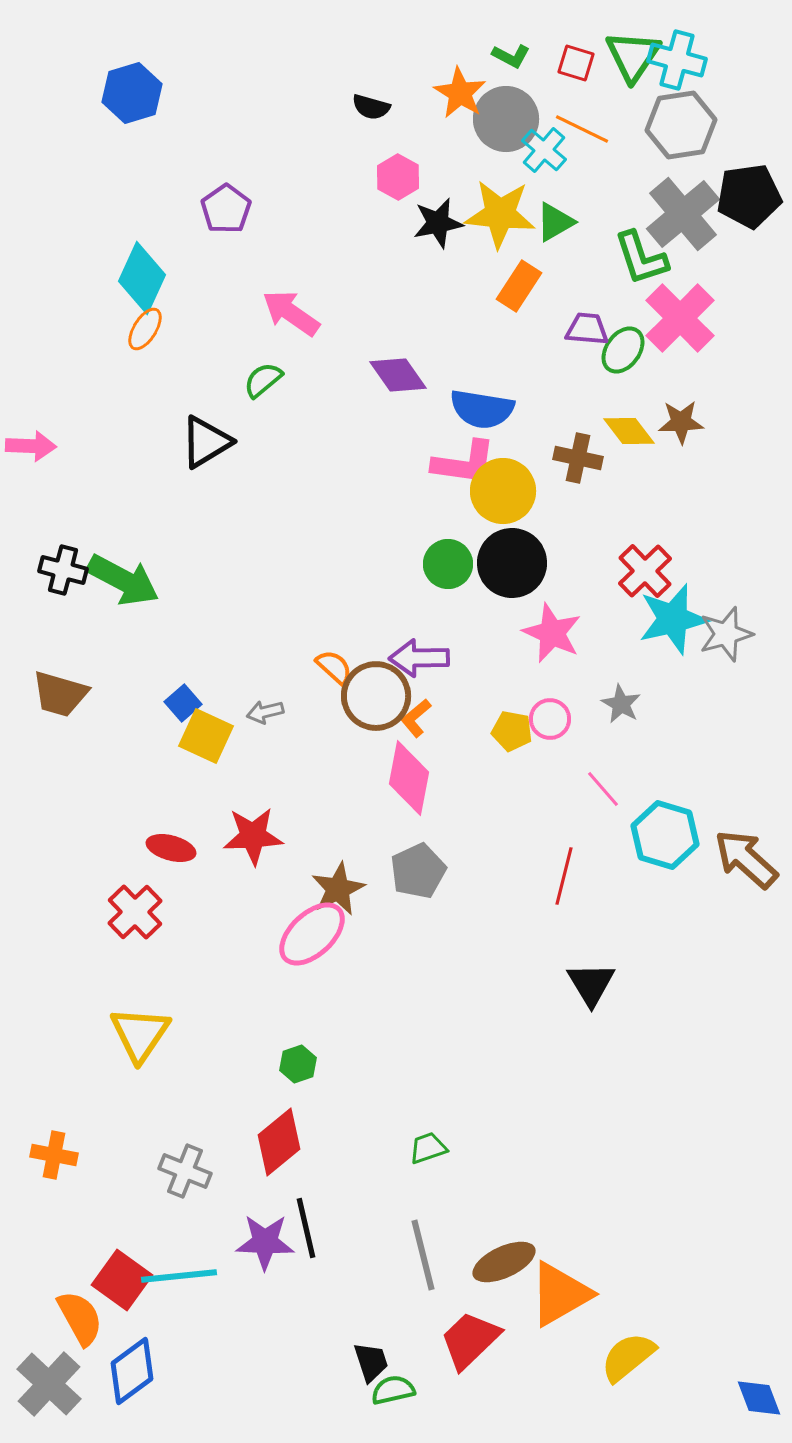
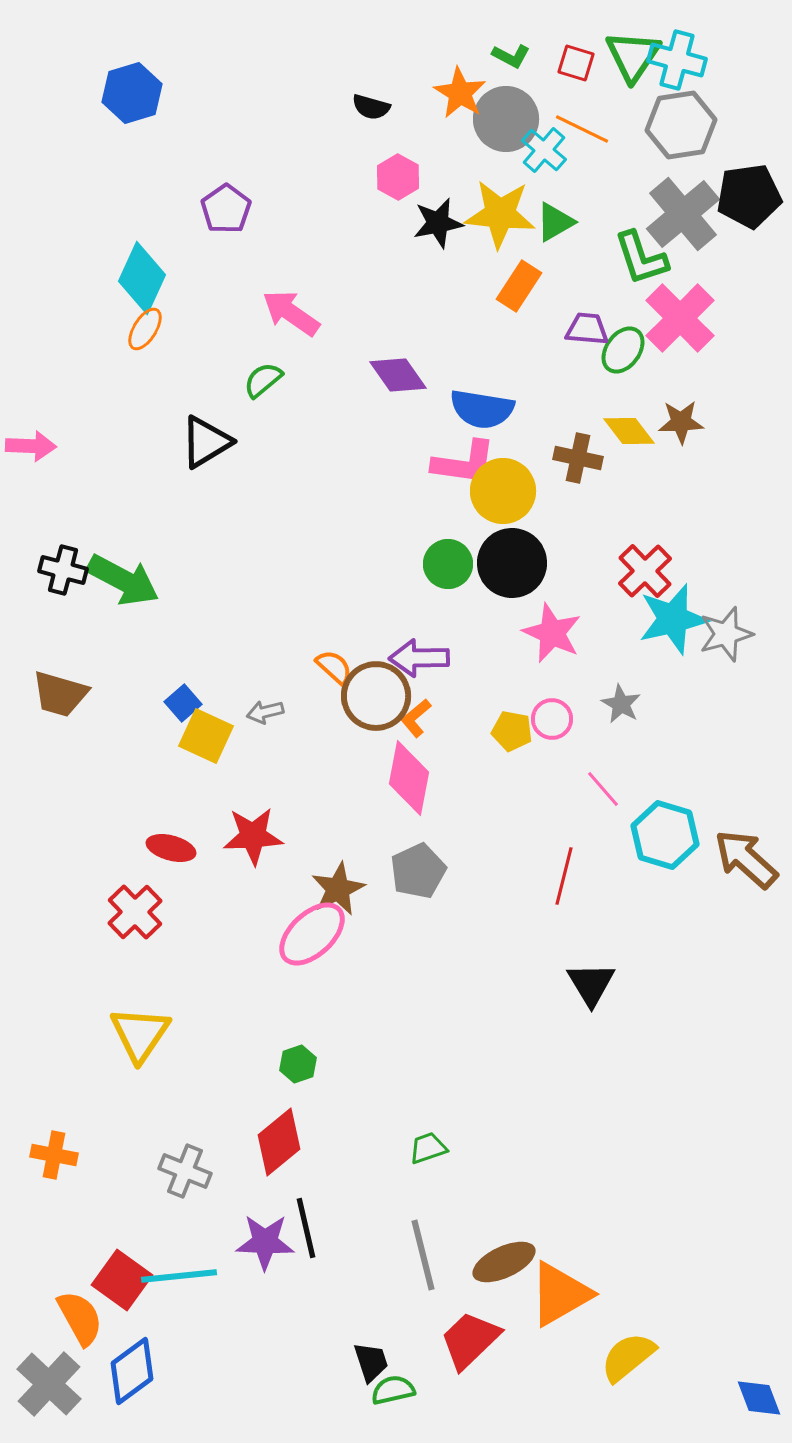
pink circle at (550, 719): moved 2 px right
